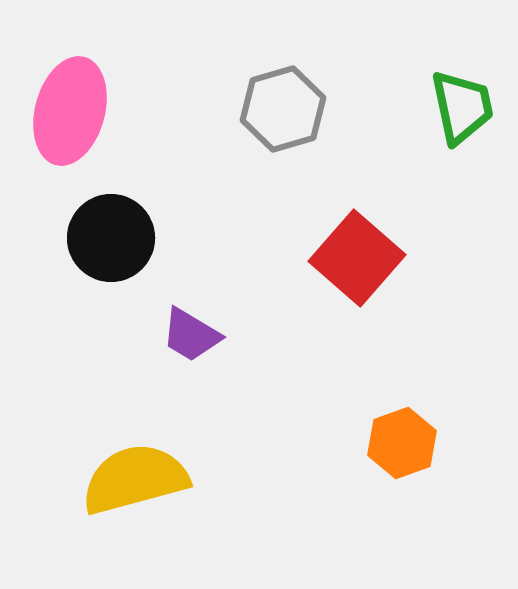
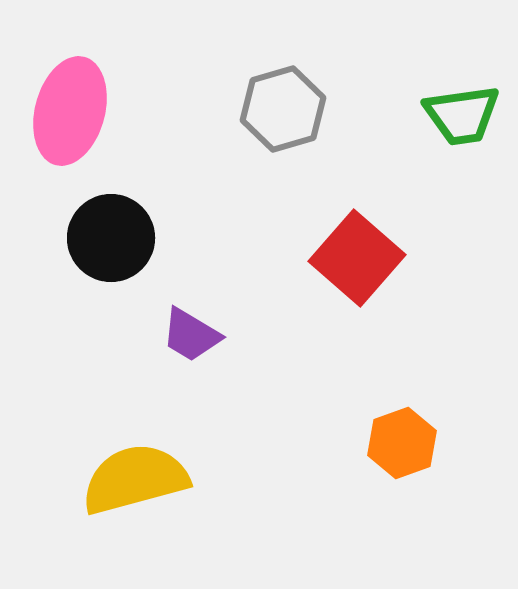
green trapezoid: moved 8 px down; rotated 94 degrees clockwise
